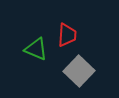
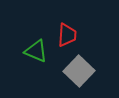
green triangle: moved 2 px down
